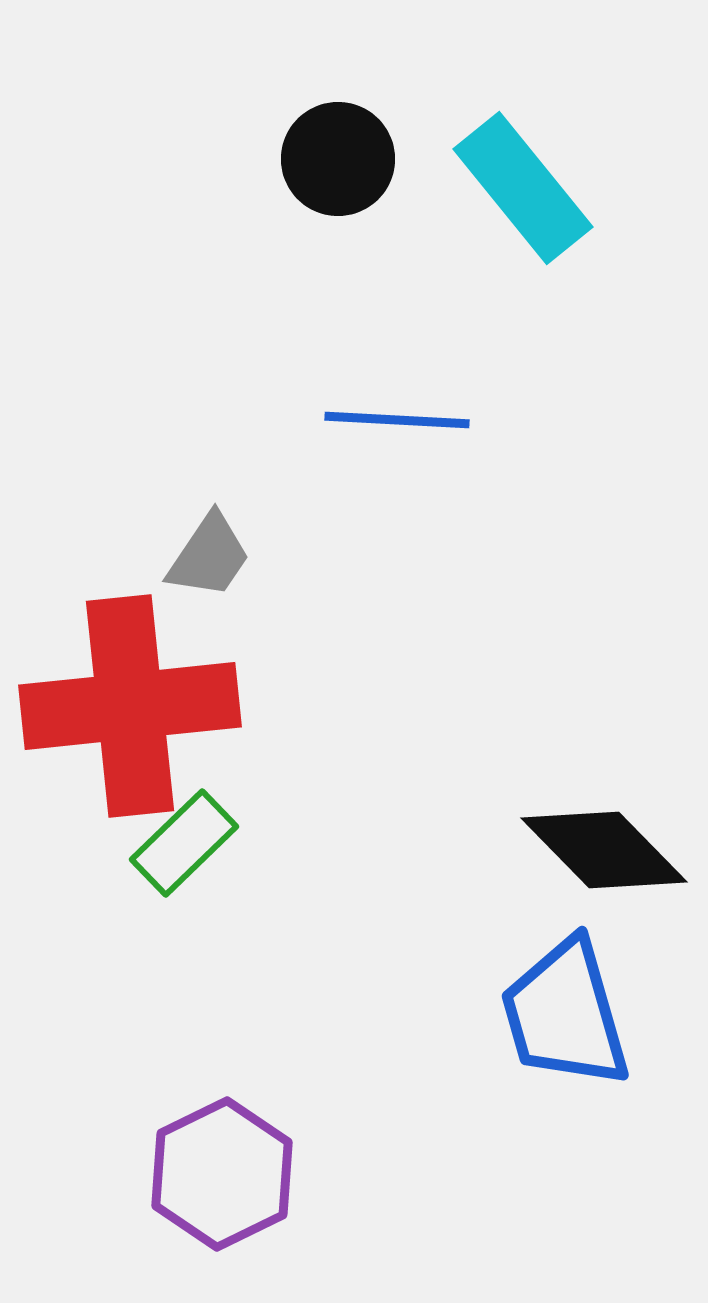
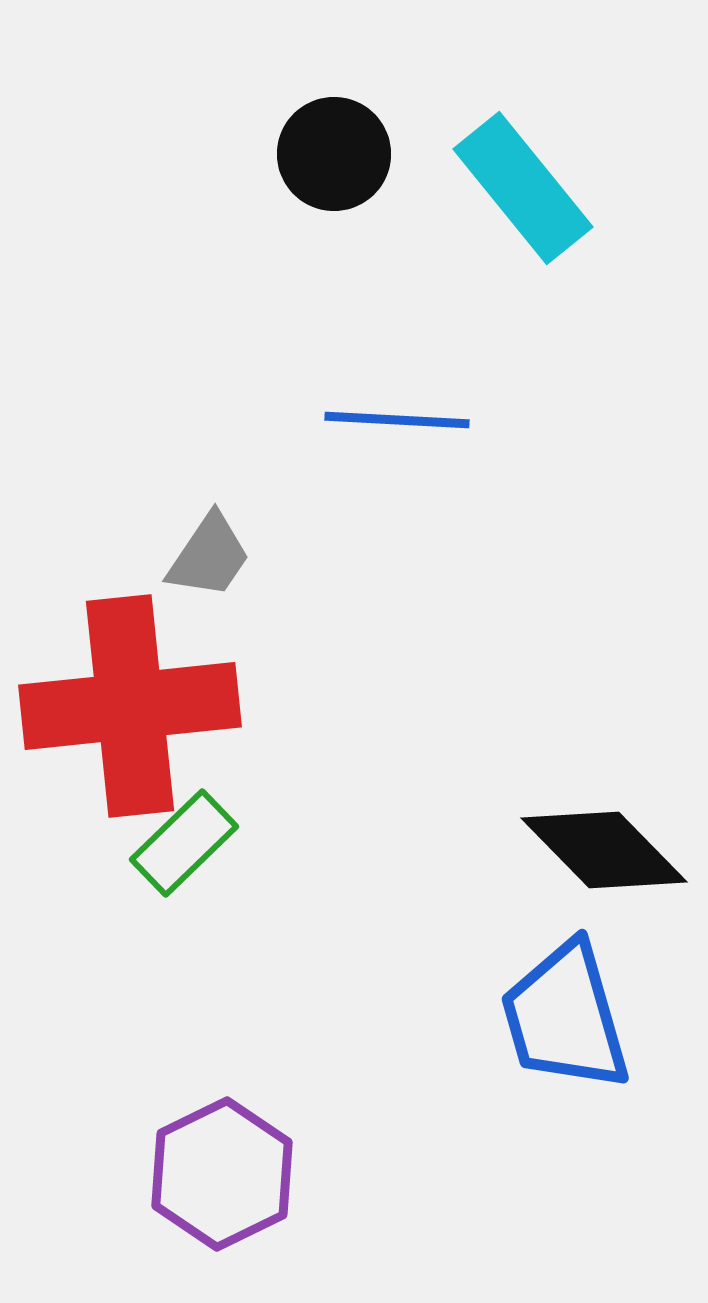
black circle: moved 4 px left, 5 px up
blue trapezoid: moved 3 px down
